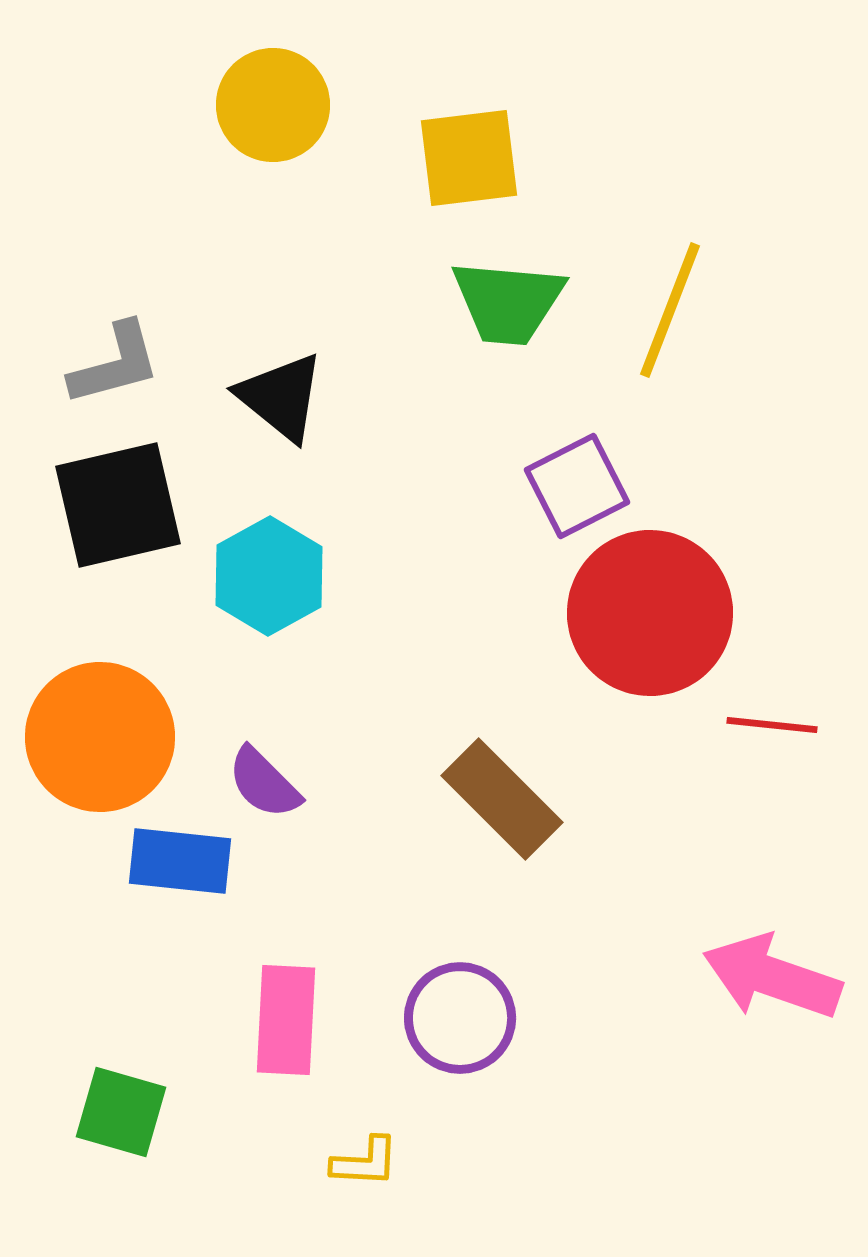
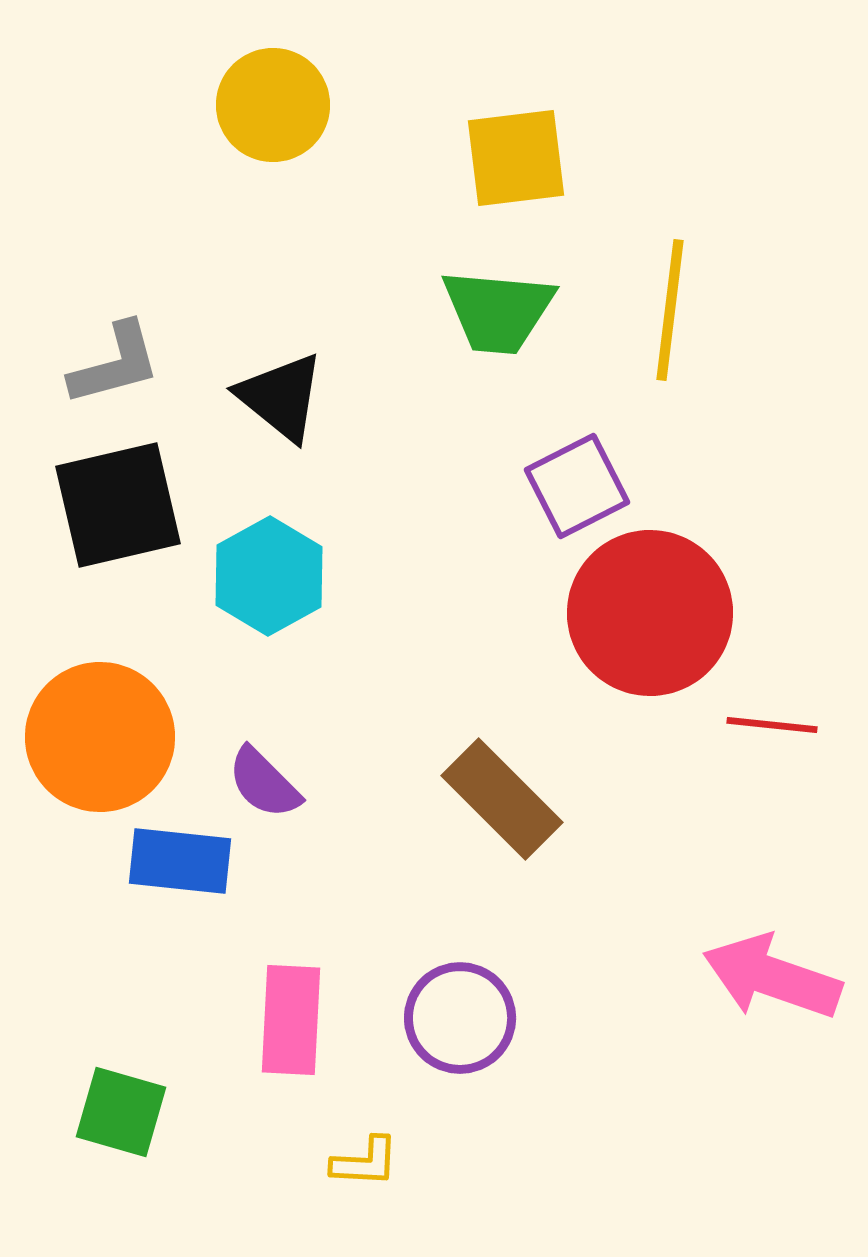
yellow square: moved 47 px right
green trapezoid: moved 10 px left, 9 px down
yellow line: rotated 14 degrees counterclockwise
pink rectangle: moved 5 px right
